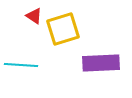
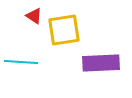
yellow square: moved 1 px right, 1 px down; rotated 8 degrees clockwise
cyan line: moved 3 px up
